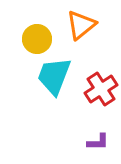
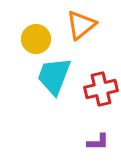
yellow circle: moved 1 px left
red cross: rotated 20 degrees clockwise
